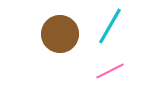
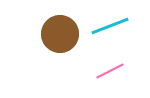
cyan line: rotated 39 degrees clockwise
